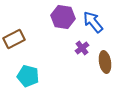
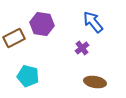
purple hexagon: moved 21 px left, 7 px down
brown rectangle: moved 1 px up
brown ellipse: moved 10 px left, 20 px down; rotated 70 degrees counterclockwise
